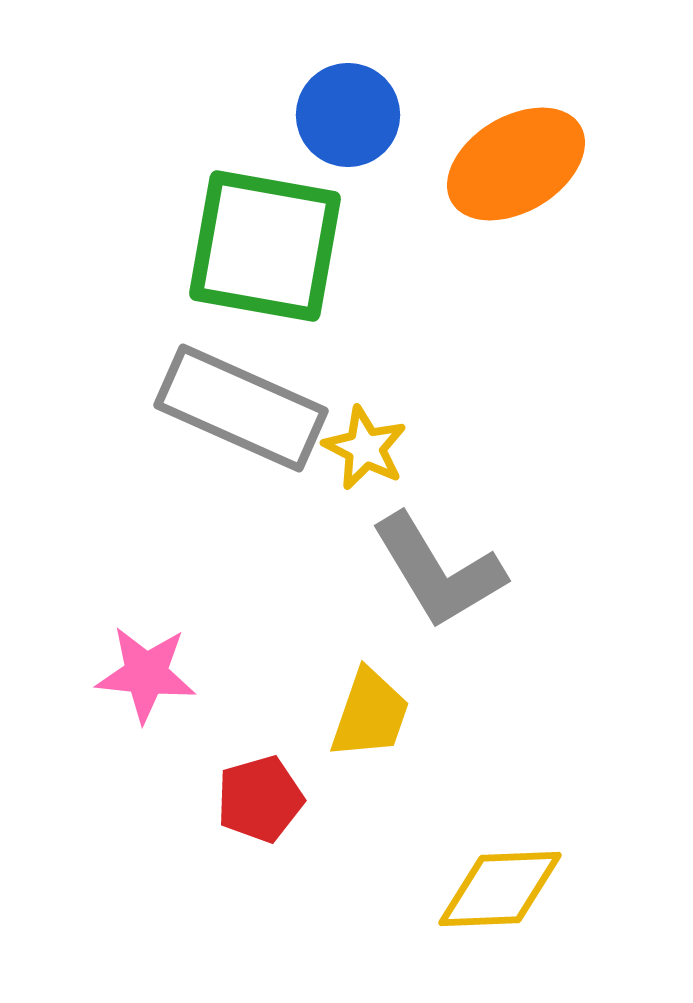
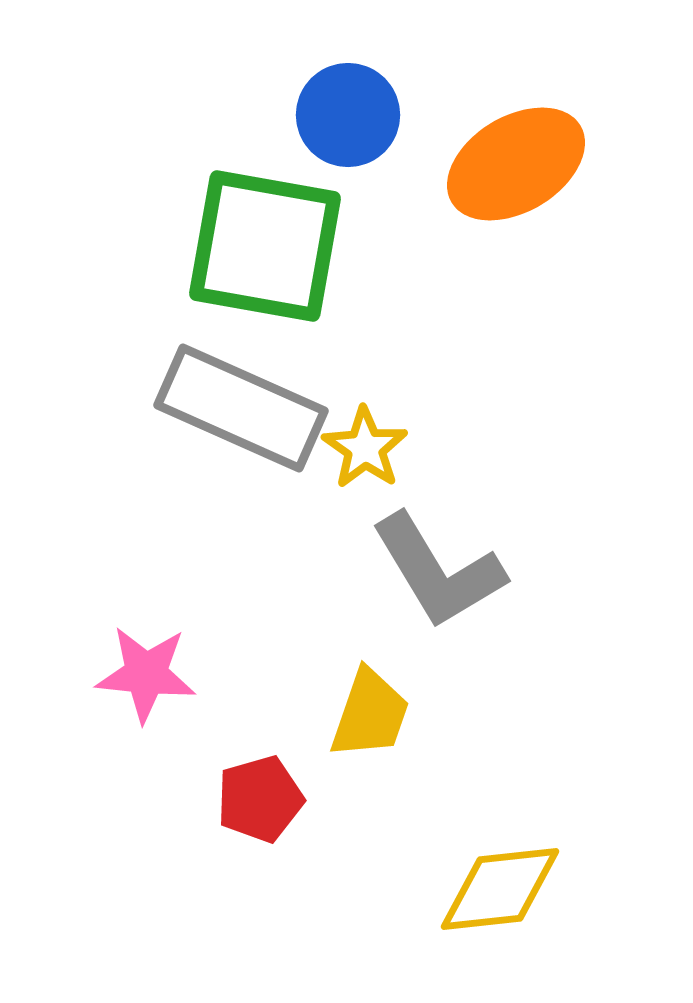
yellow star: rotated 8 degrees clockwise
yellow diamond: rotated 4 degrees counterclockwise
